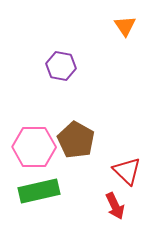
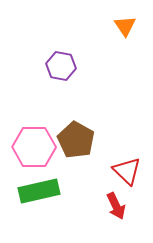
red arrow: moved 1 px right
